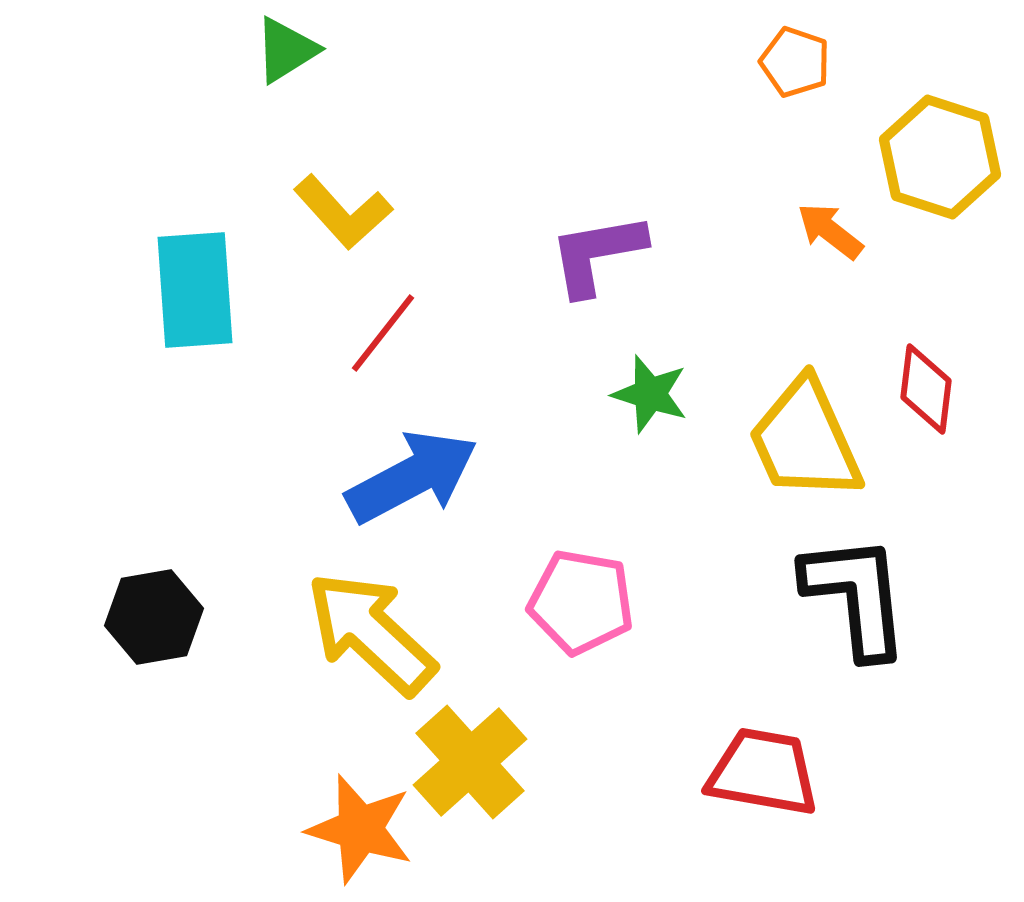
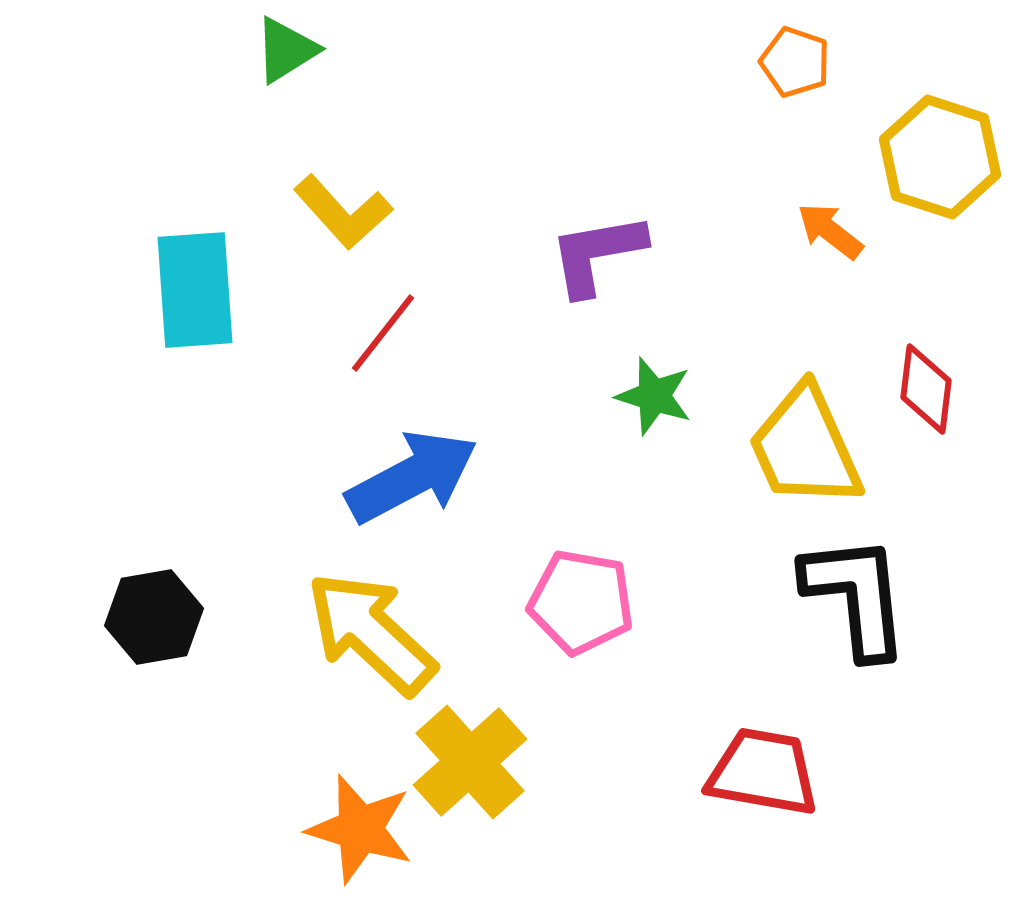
green star: moved 4 px right, 2 px down
yellow trapezoid: moved 7 px down
